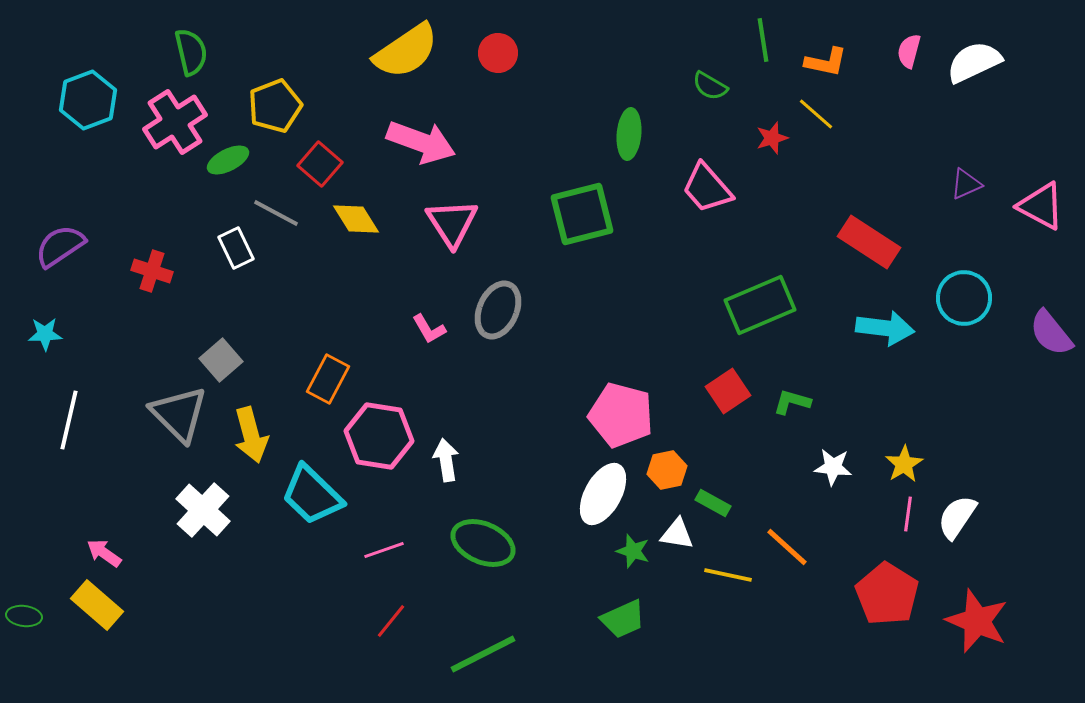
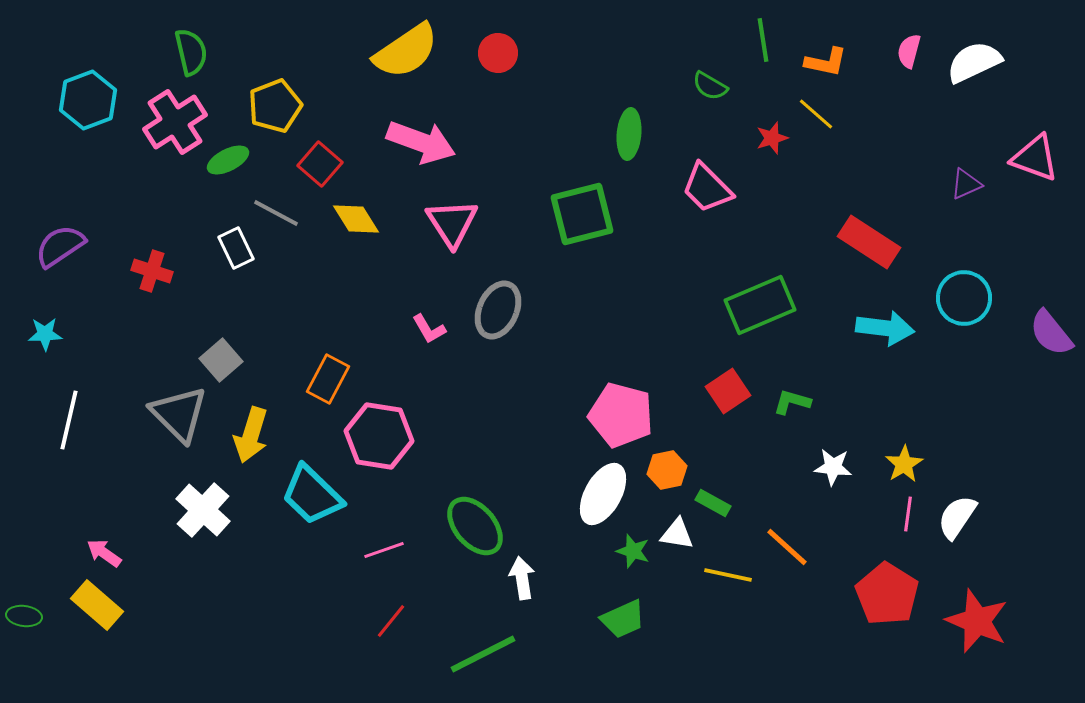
pink trapezoid at (707, 188): rotated 4 degrees counterclockwise
pink triangle at (1041, 206): moved 6 px left, 48 px up; rotated 8 degrees counterclockwise
yellow arrow at (251, 435): rotated 32 degrees clockwise
white arrow at (446, 460): moved 76 px right, 118 px down
green ellipse at (483, 543): moved 8 px left, 17 px up; rotated 26 degrees clockwise
